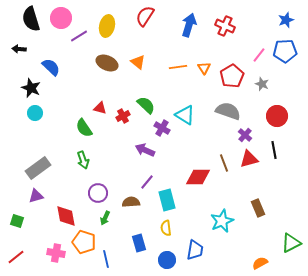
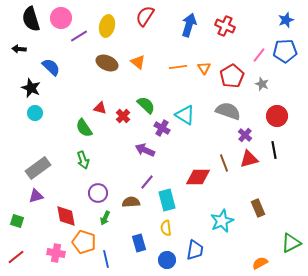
red cross at (123, 116): rotated 16 degrees counterclockwise
